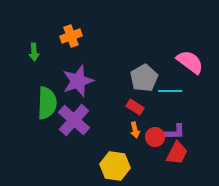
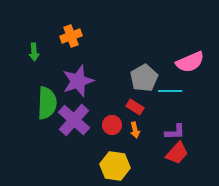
pink semicircle: rotated 120 degrees clockwise
red circle: moved 43 px left, 12 px up
red trapezoid: rotated 15 degrees clockwise
